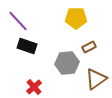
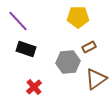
yellow pentagon: moved 2 px right, 1 px up
black rectangle: moved 1 px left, 3 px down
gray hexagon: moved 1 px right, 1 px up
